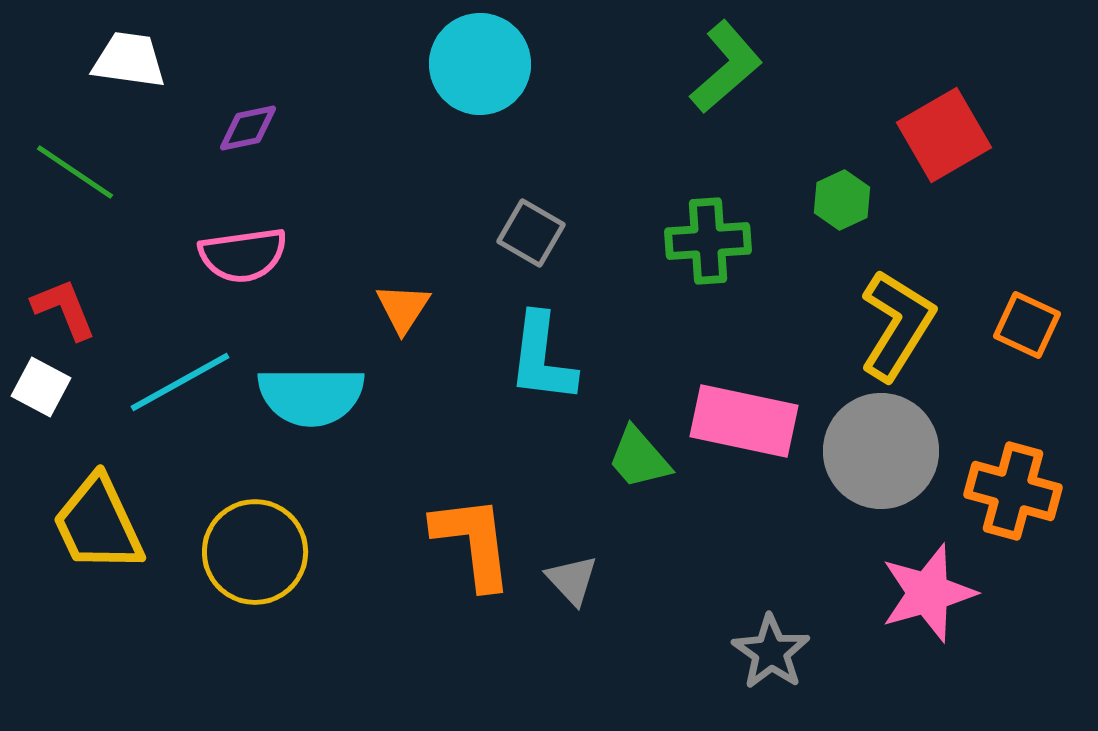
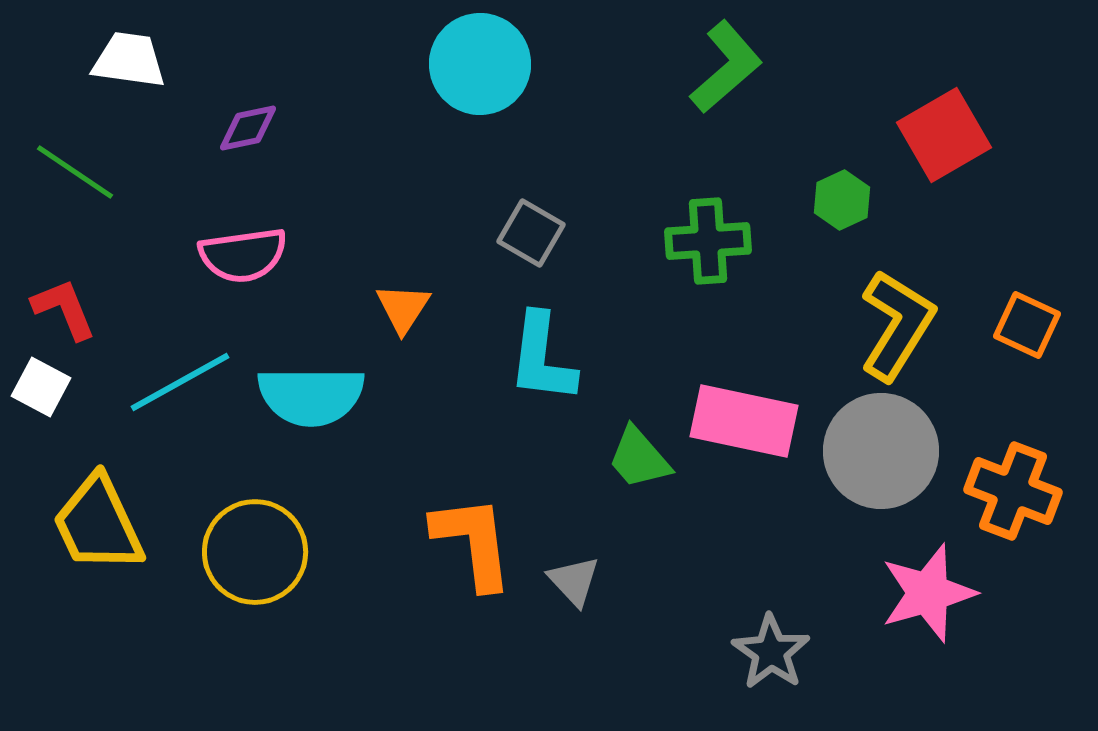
orange cross: rotated 6 degrees clockwise
gray triangle: moved 2 px right, 1 px down
